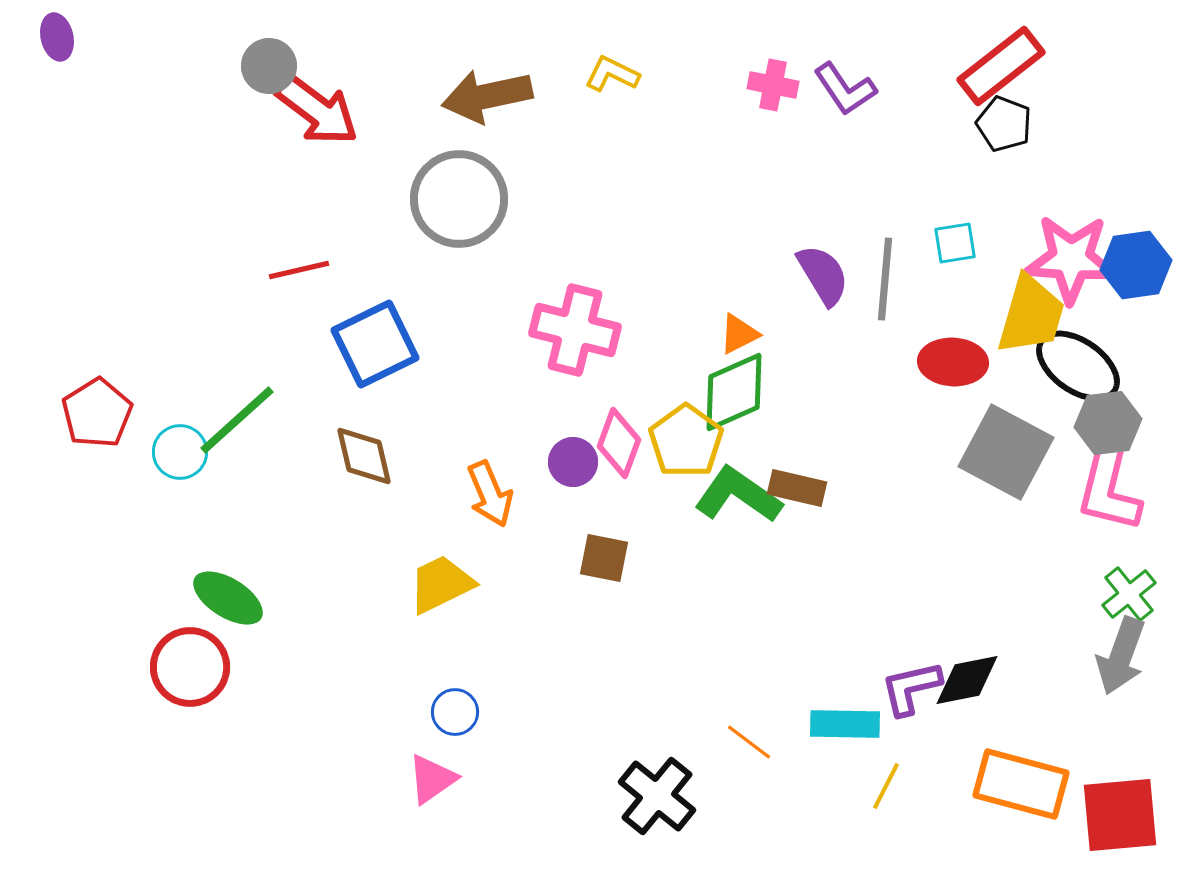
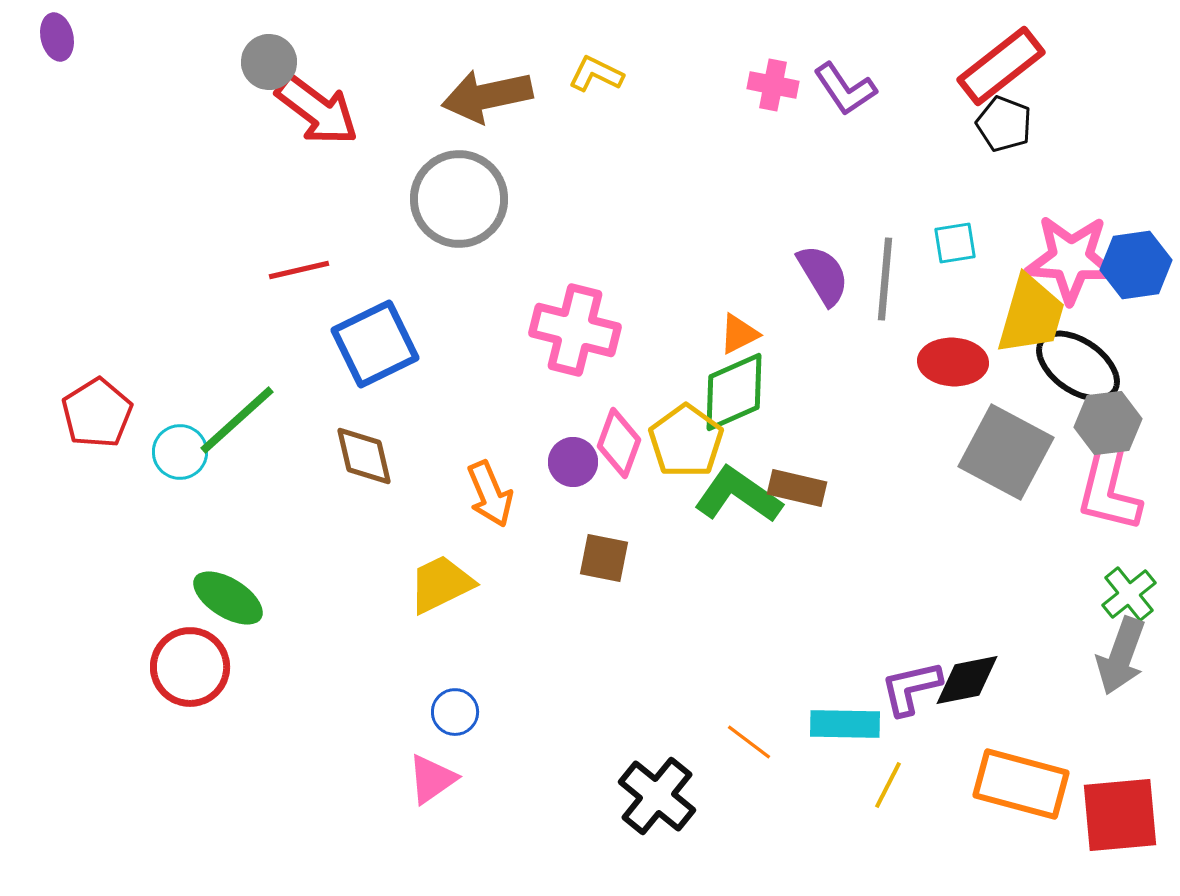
gray circle at (269, 66): moved 4 px up
yellow L-shape at (612, 74): moved 16 px left
yellow line at (886, 786): moved 2 px right, 1 px up
